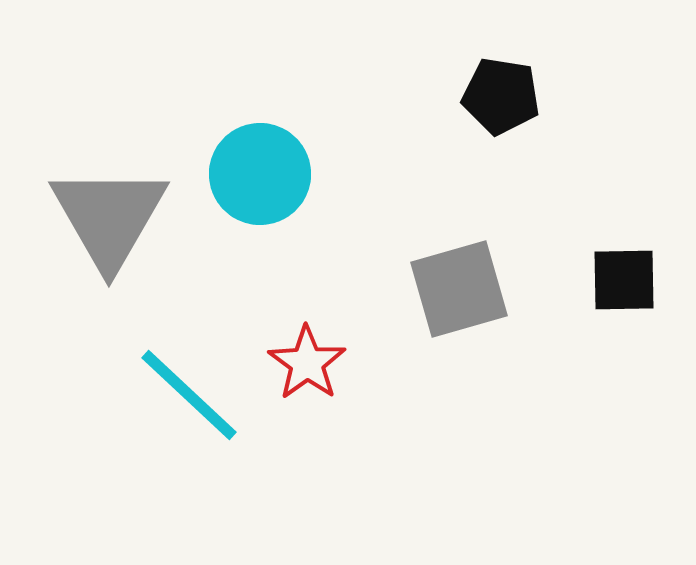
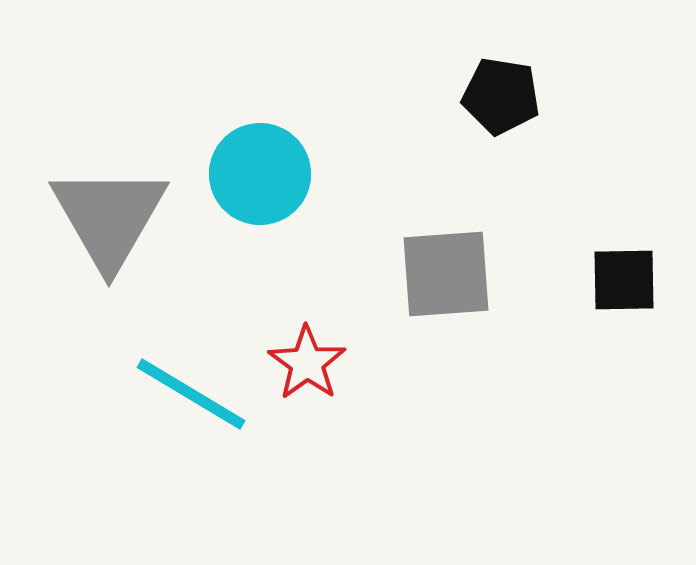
gray square: moved 13 px left, 15 px up; rotated 12 degrees clockwise
cyan line: moved 2 px right, 1 px up; rotated 12 degrees counterclockwise
